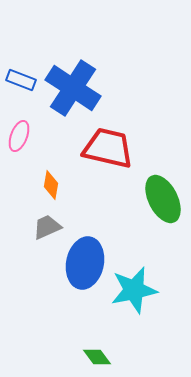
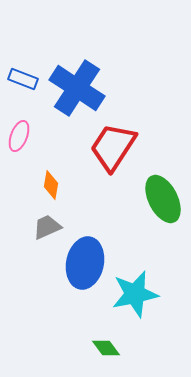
blue rectangle: moved 2 px right, 1 px up
blue cross: moved 4 px right
red trapezoid: moved 5 px right, 1 px up; rotated 70 degrees counterclockwise
cyan star: moved 1 px right, 4 px down
green diamond: moved 9 px right, 9 px up
